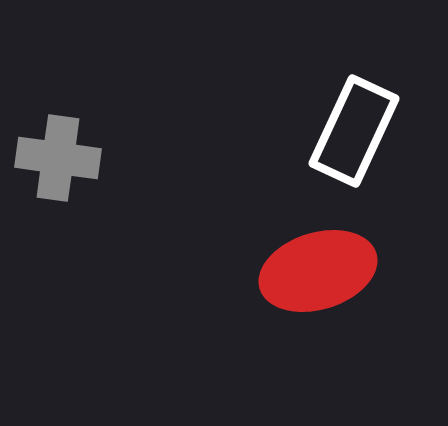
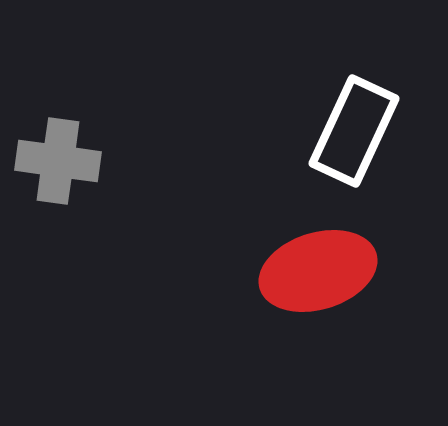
gray cross: moved 3 px down
